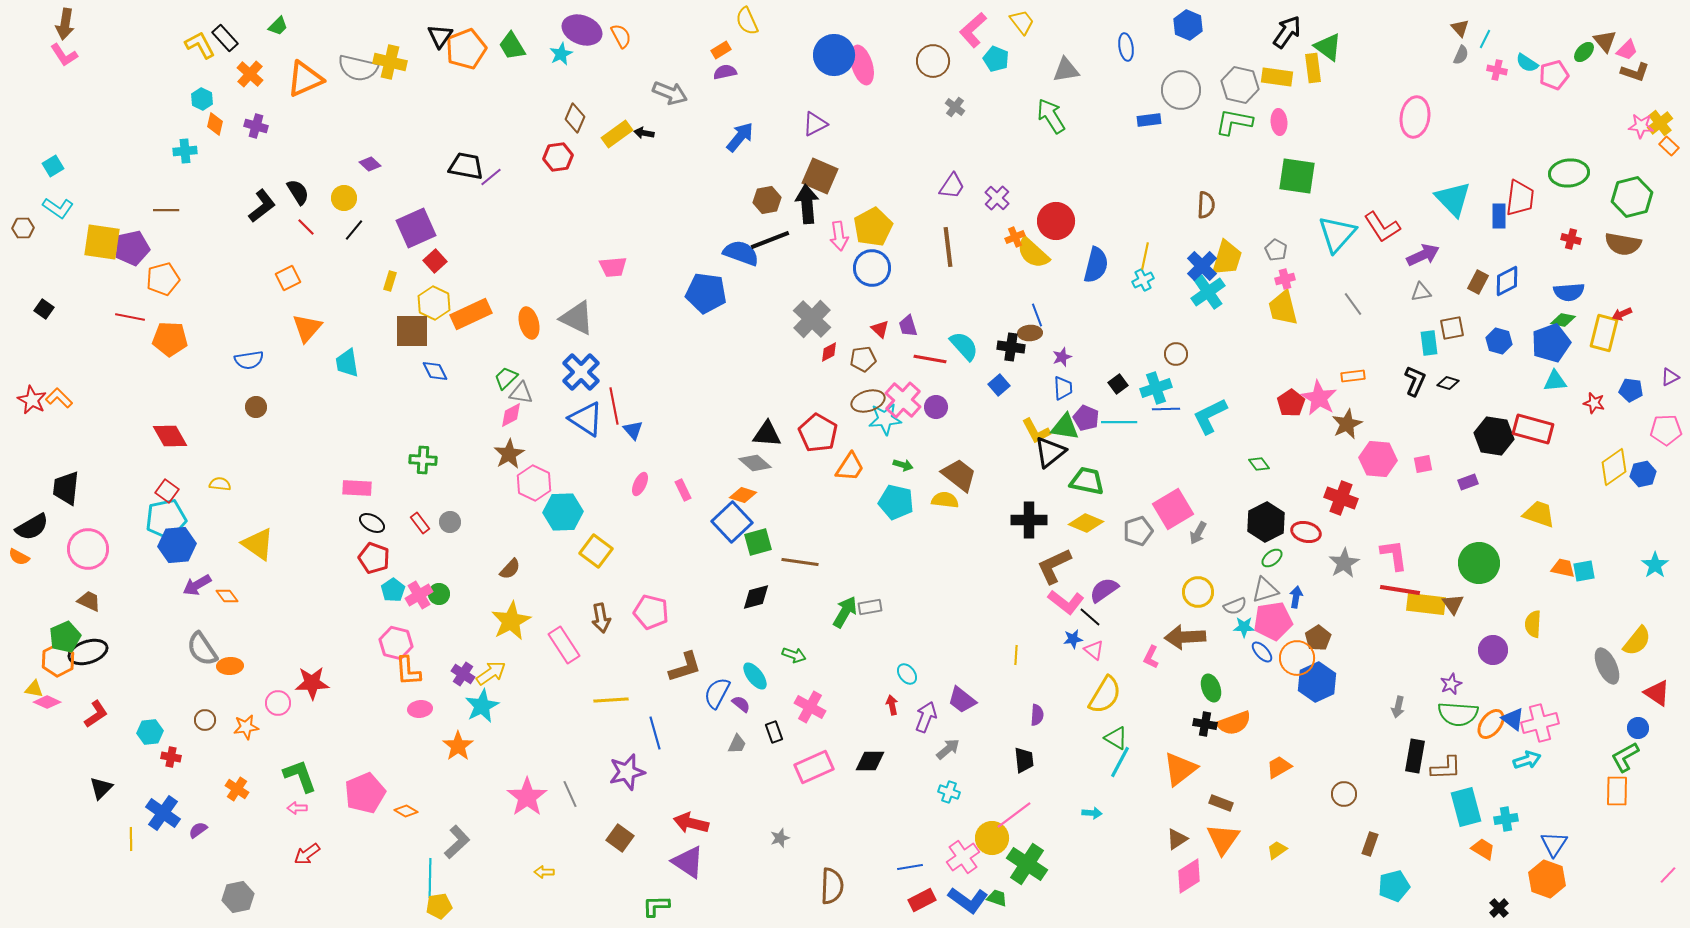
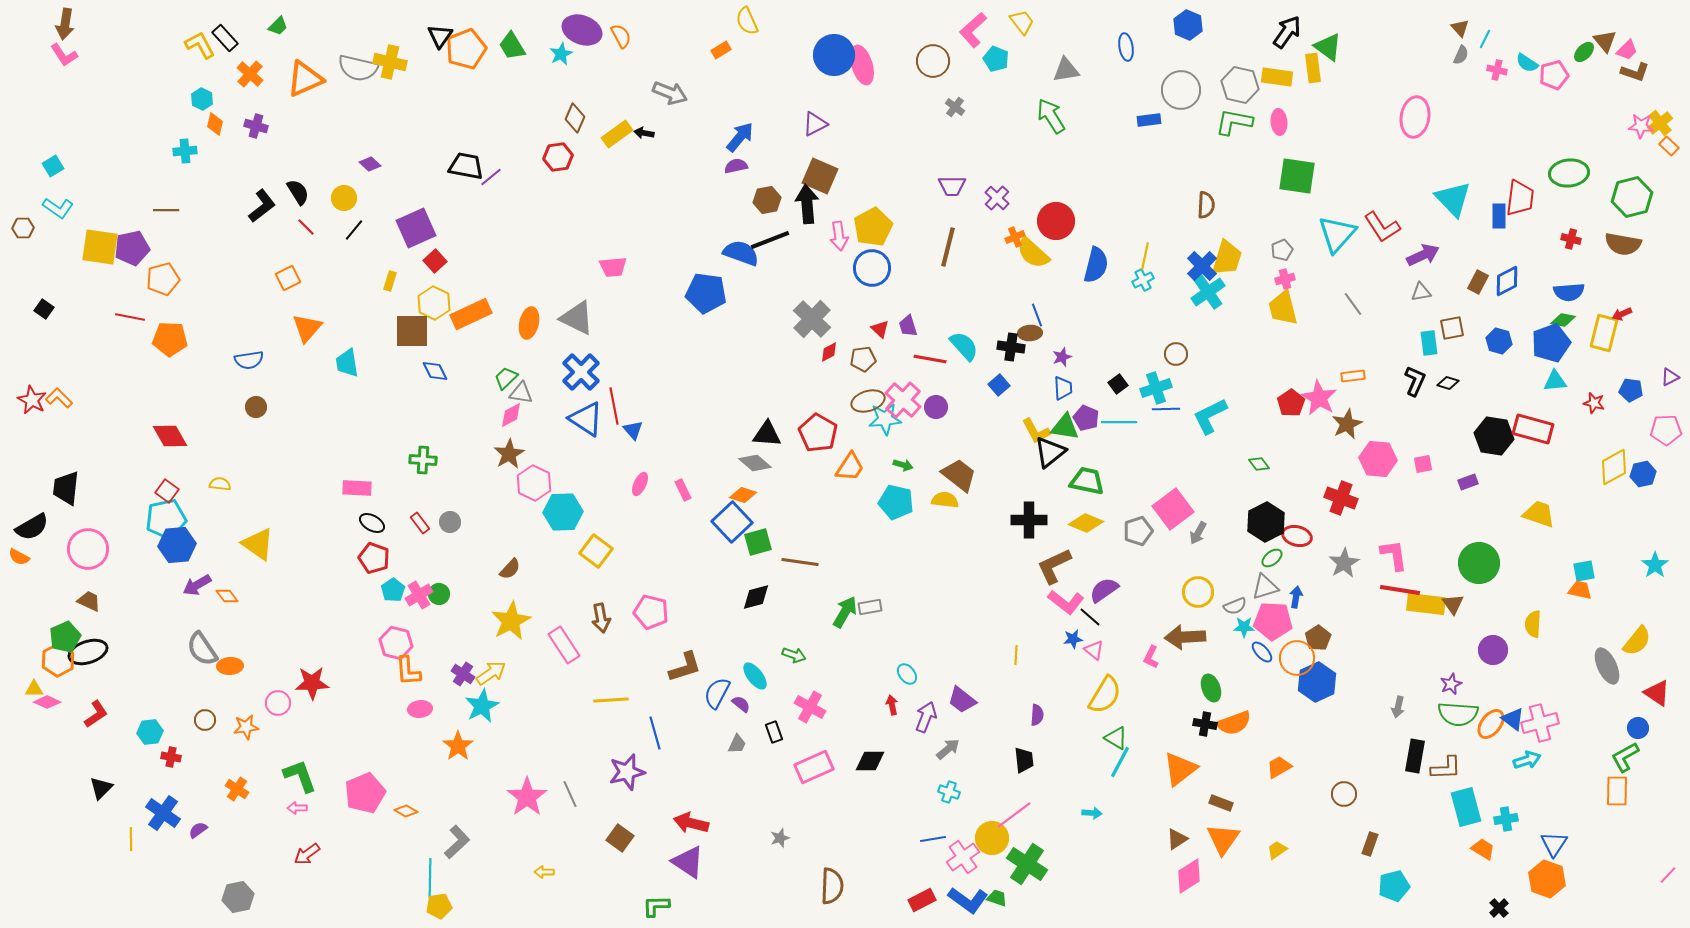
purple semicircle at (725, 72): moved 11 px right, 94 px down
purple trapezoid at (952, 186): rotated 56 degrees clockwise
yellow square at (102, 242): moved 2 px left, 5 px down
brown line at (948, 247): rotated 21 degrees clockwise
gray pentagon at (1276, 250): moved 6 px right; rotated 20 degrees clockwise
orange ellipse at (529, 323): rotated 28 degrees clockwise
yellow diamond at (1614, 467): rotated 6 degrees clockwise
pink square at (1173, 509): rotated 6 degrees counterclockwise
red ellipse at (1306, 532): moved 9 px left, 4 px down
orange trapezoid at (1563, 568): moved 17 px right, 22 px down
gray triangle at (1265, 590): moved 3 px up
pink pentagon at (1273, 621): rotated 12 degrees clockwise
yellow triangle at (34, 689): rotated 12 degrees counterclockwise
blue line at (910, 867): moved 23 px right, 28 px up
